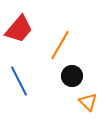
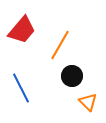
red trapezoid: moved 3 px right, 1 px down
blue line: moved 2 px right, 7 px down
